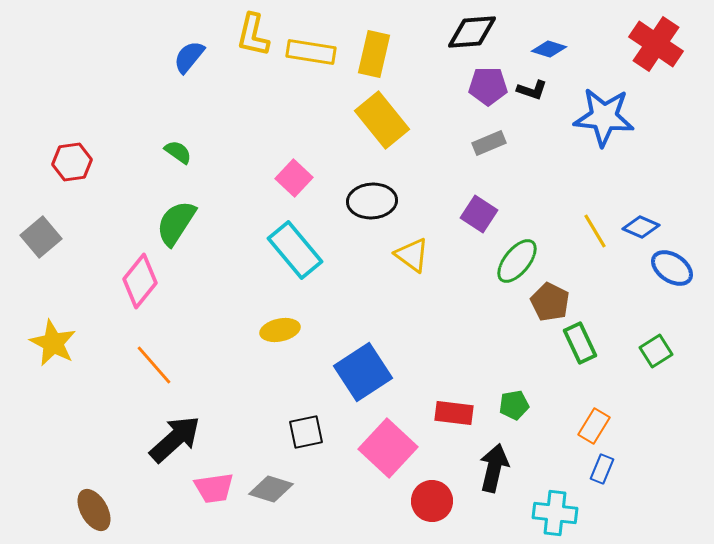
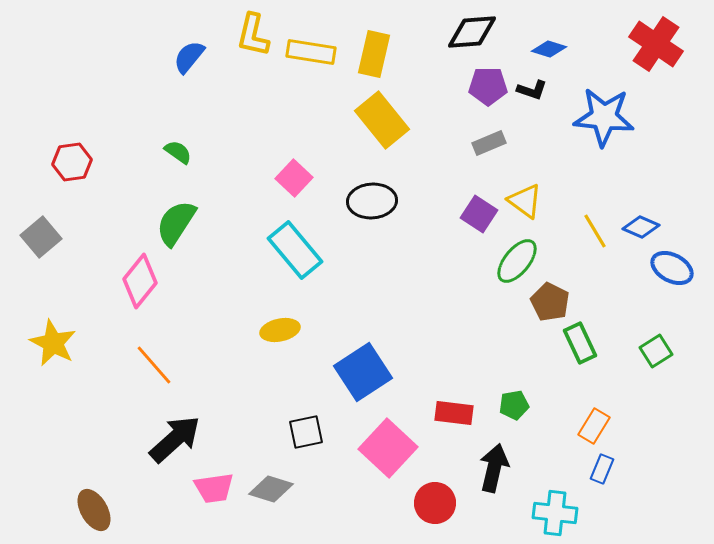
yellow triangle at (412, 255): moved 113 px right, 54 px up
blue ellipse at (672, 268): rotated 6 degrees counterclockwise
red circle at (432, 501): moved 3 px right, 2 px down
